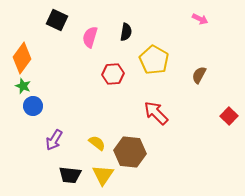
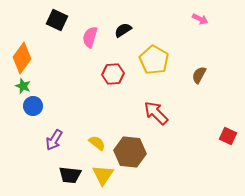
black semicircle: moved 3 px left, 2 px up; rotated 132 degrees counterclockwise
red square: moved 1 px left, 20 px down; rotated 18 degrees counterclockwise
